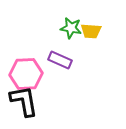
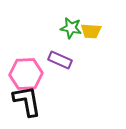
black L-shape: moved 3 px right
